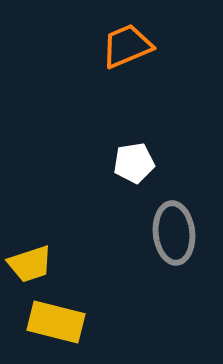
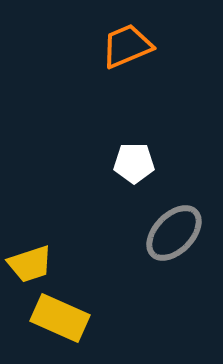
white pentagon: rotated 9 degrees clockwise
gray ellipse: rotated 50 degrees clockwise
yellow rectangle: moved 4 px right, 4 px up; rotated 10 degrees clockwise
